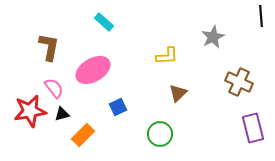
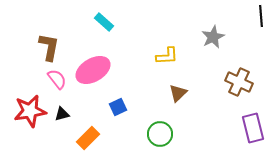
pink semicircle: moved 3 px right, 9 px up
orange rectangle: moved 5 px right, 3 px down
